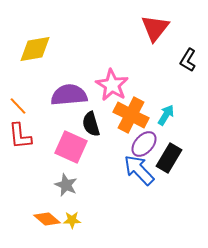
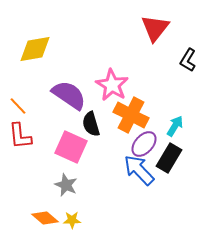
purple semicircle: rotated 39 degrees clockwise
cyan arrow: moved 9 px right, 11 px down
orange diamond: moved 2 px left, 1 px up
